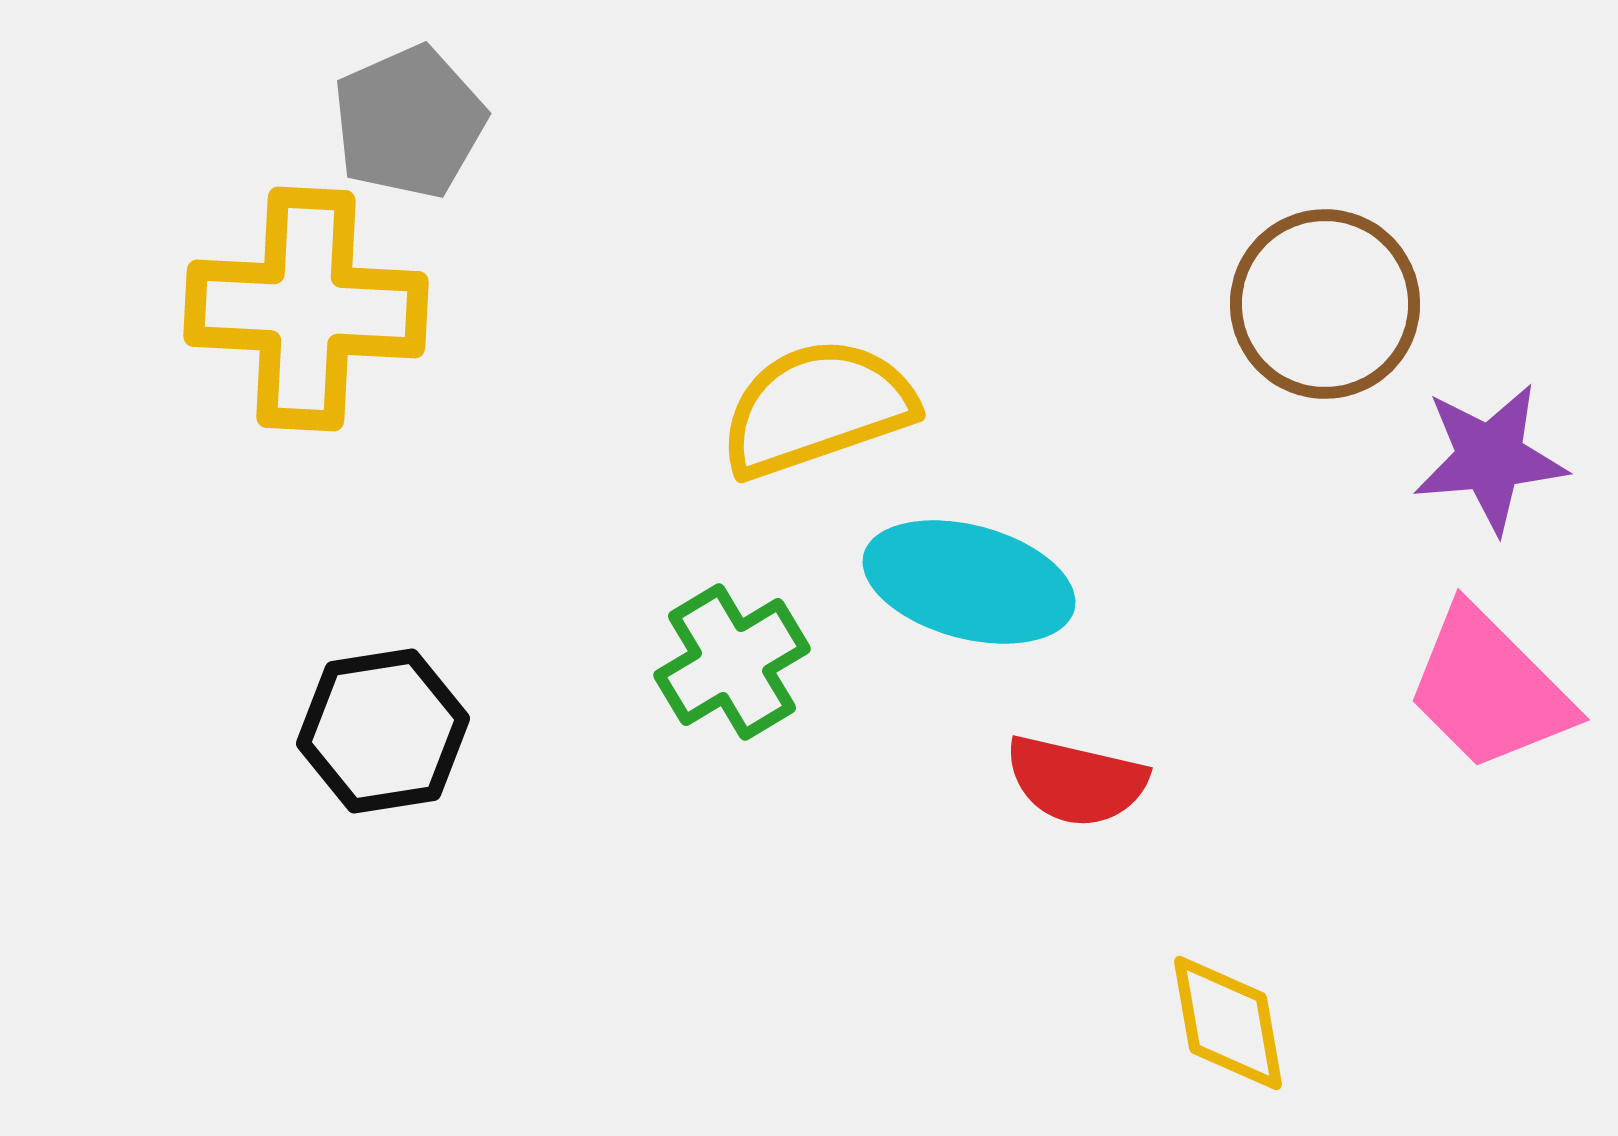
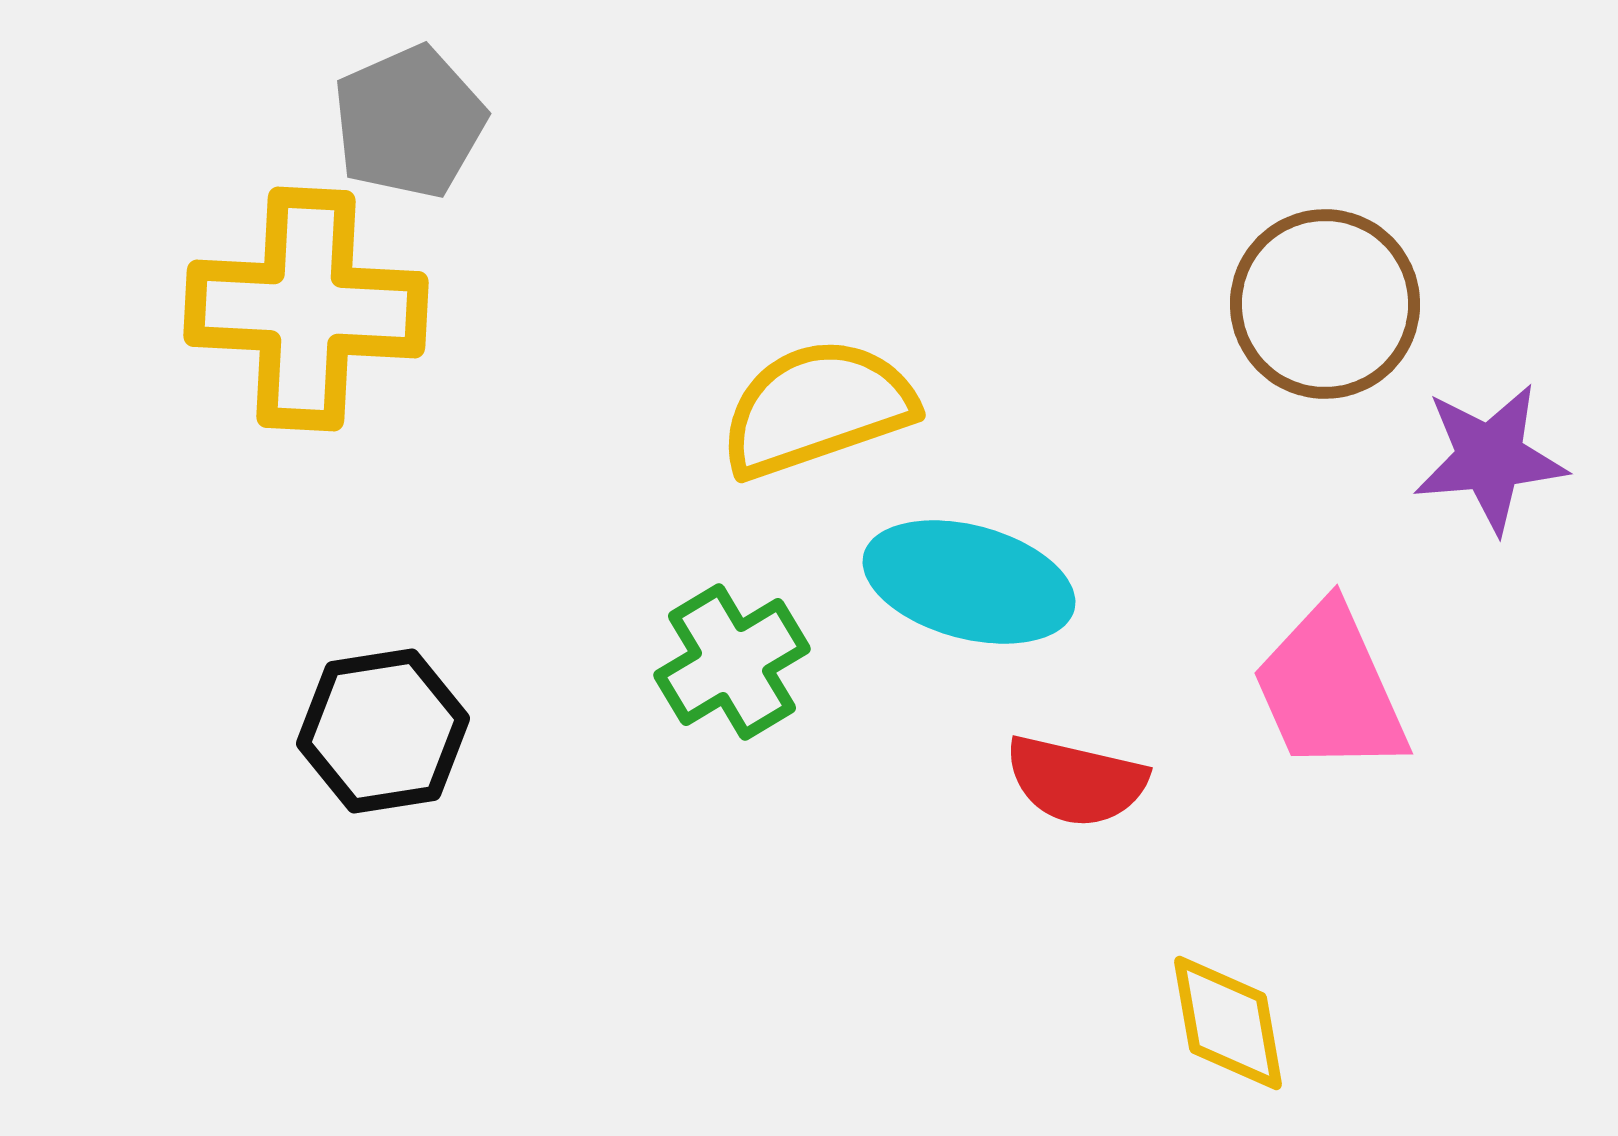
pink trapezoid: moved 159 px left; rotated 21 degrees clockwise
